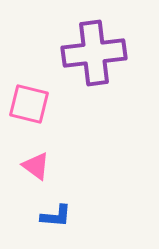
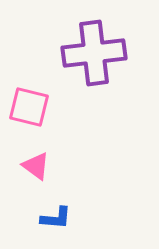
pink square: moved 3 px down
blue L-shape: moved 2 px down
